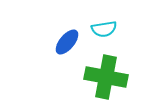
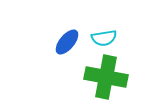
cyan semicircle: moved 9 px down
